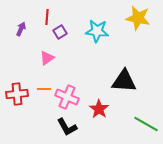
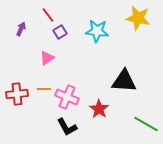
red line: moved 1 px right, 2 px up; rotated 42 degrees counterclockwise
